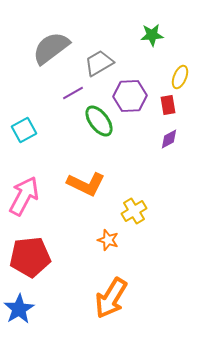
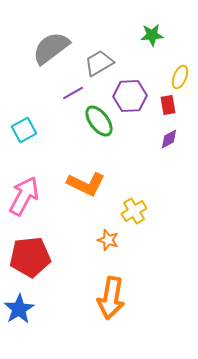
orange arrow: rotated 21 degrees counterclockwise
